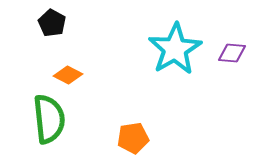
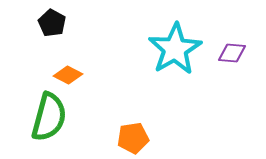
green semicircle: moved 2 px up; rotated 21 degrees clockwise
